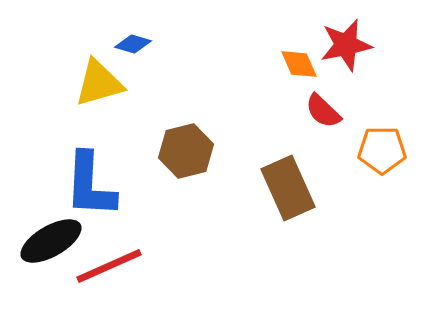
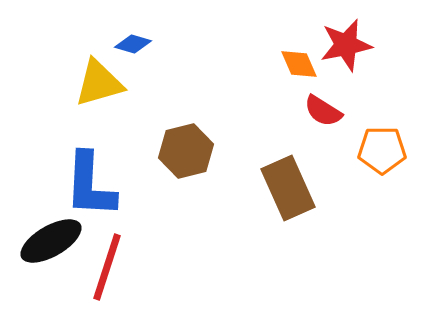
red semicircle: rotated 12 degrees counterclockwise
red line: moved 2 px left, 1 px down; rotated 48 degrees counterclockwise
